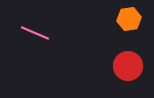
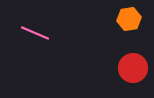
red circle: moved 5 px right, 2 px down
